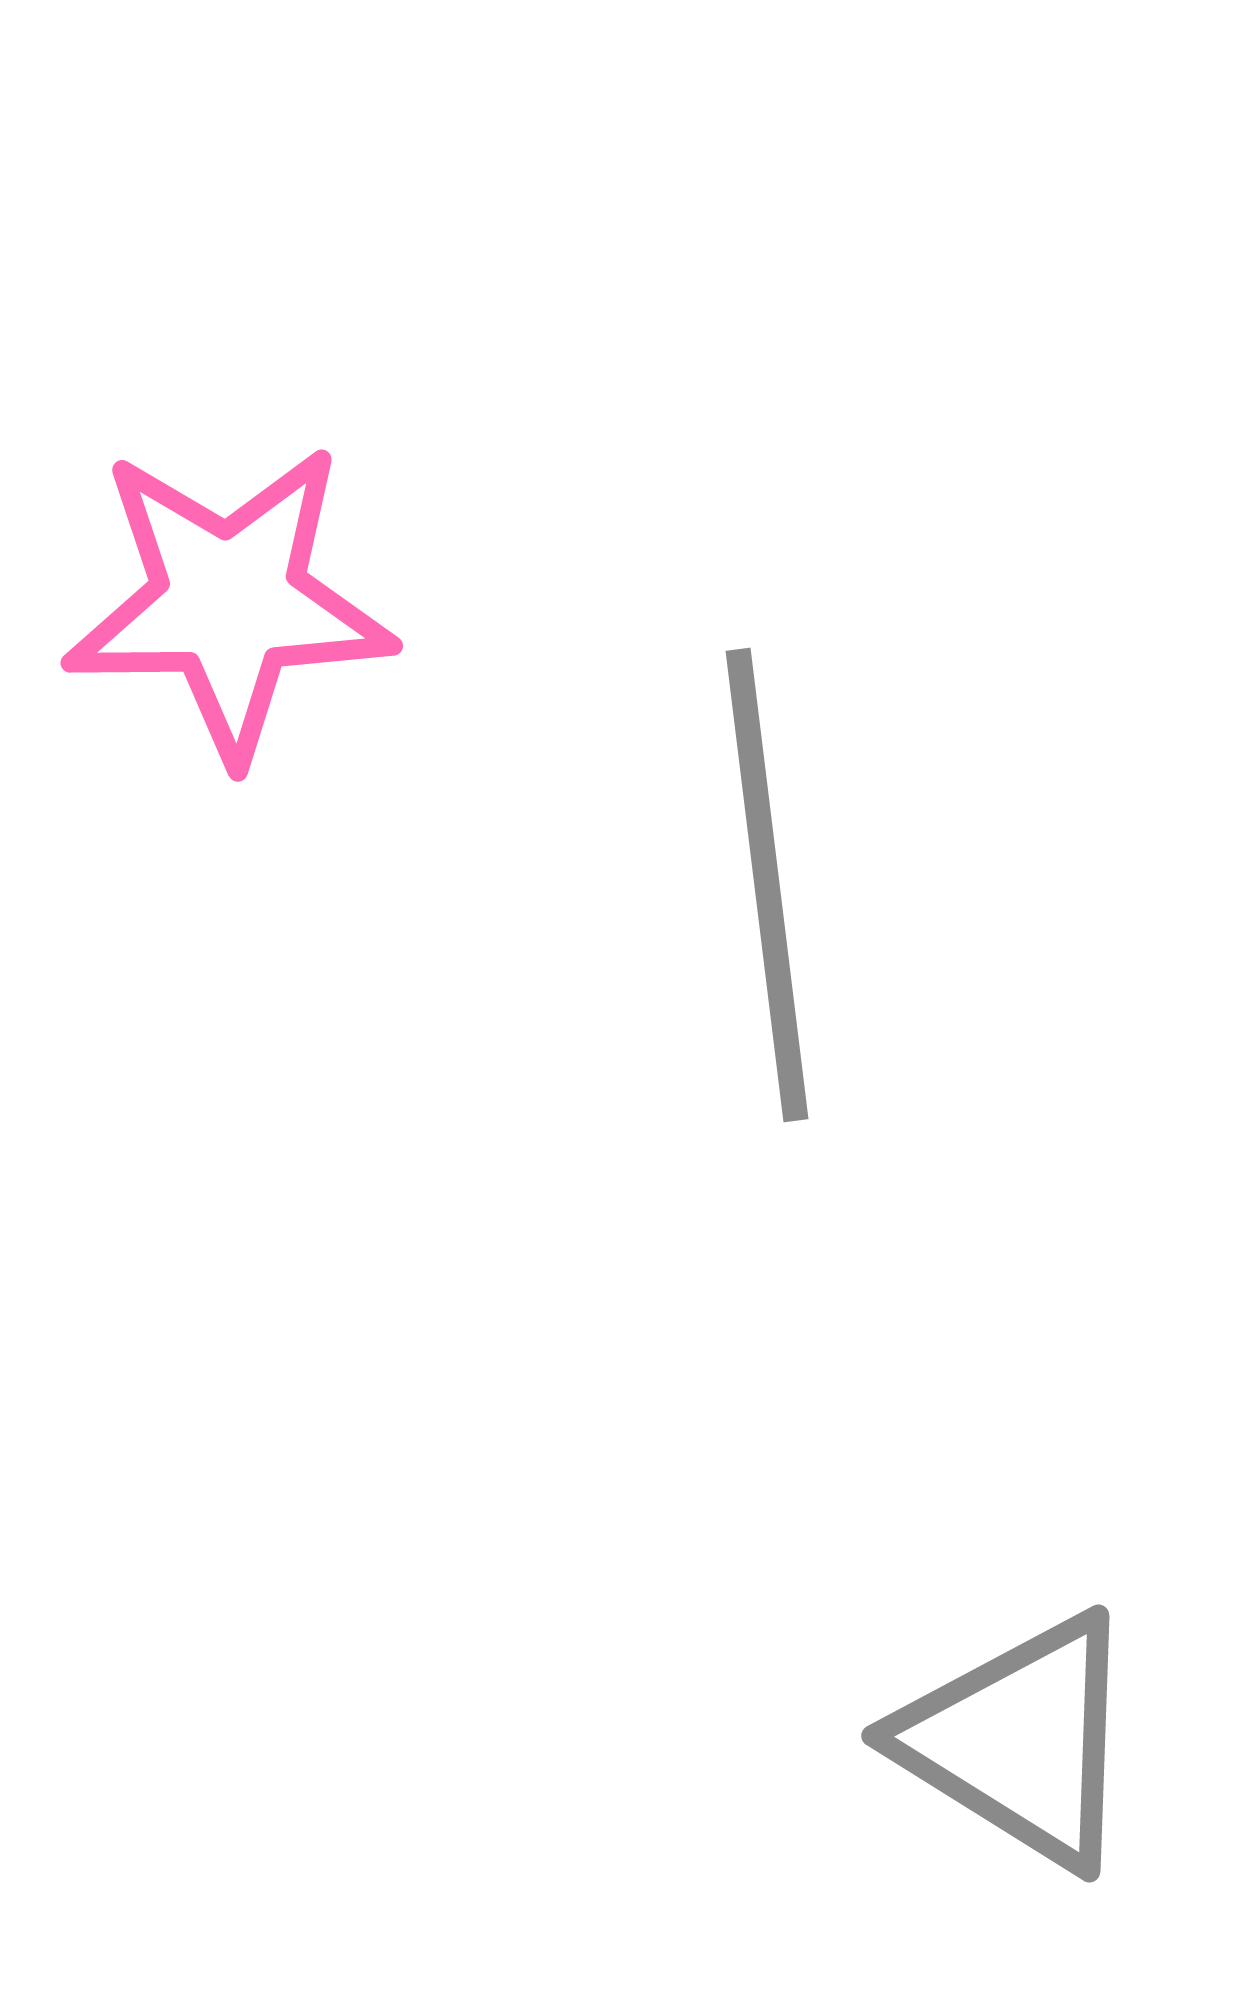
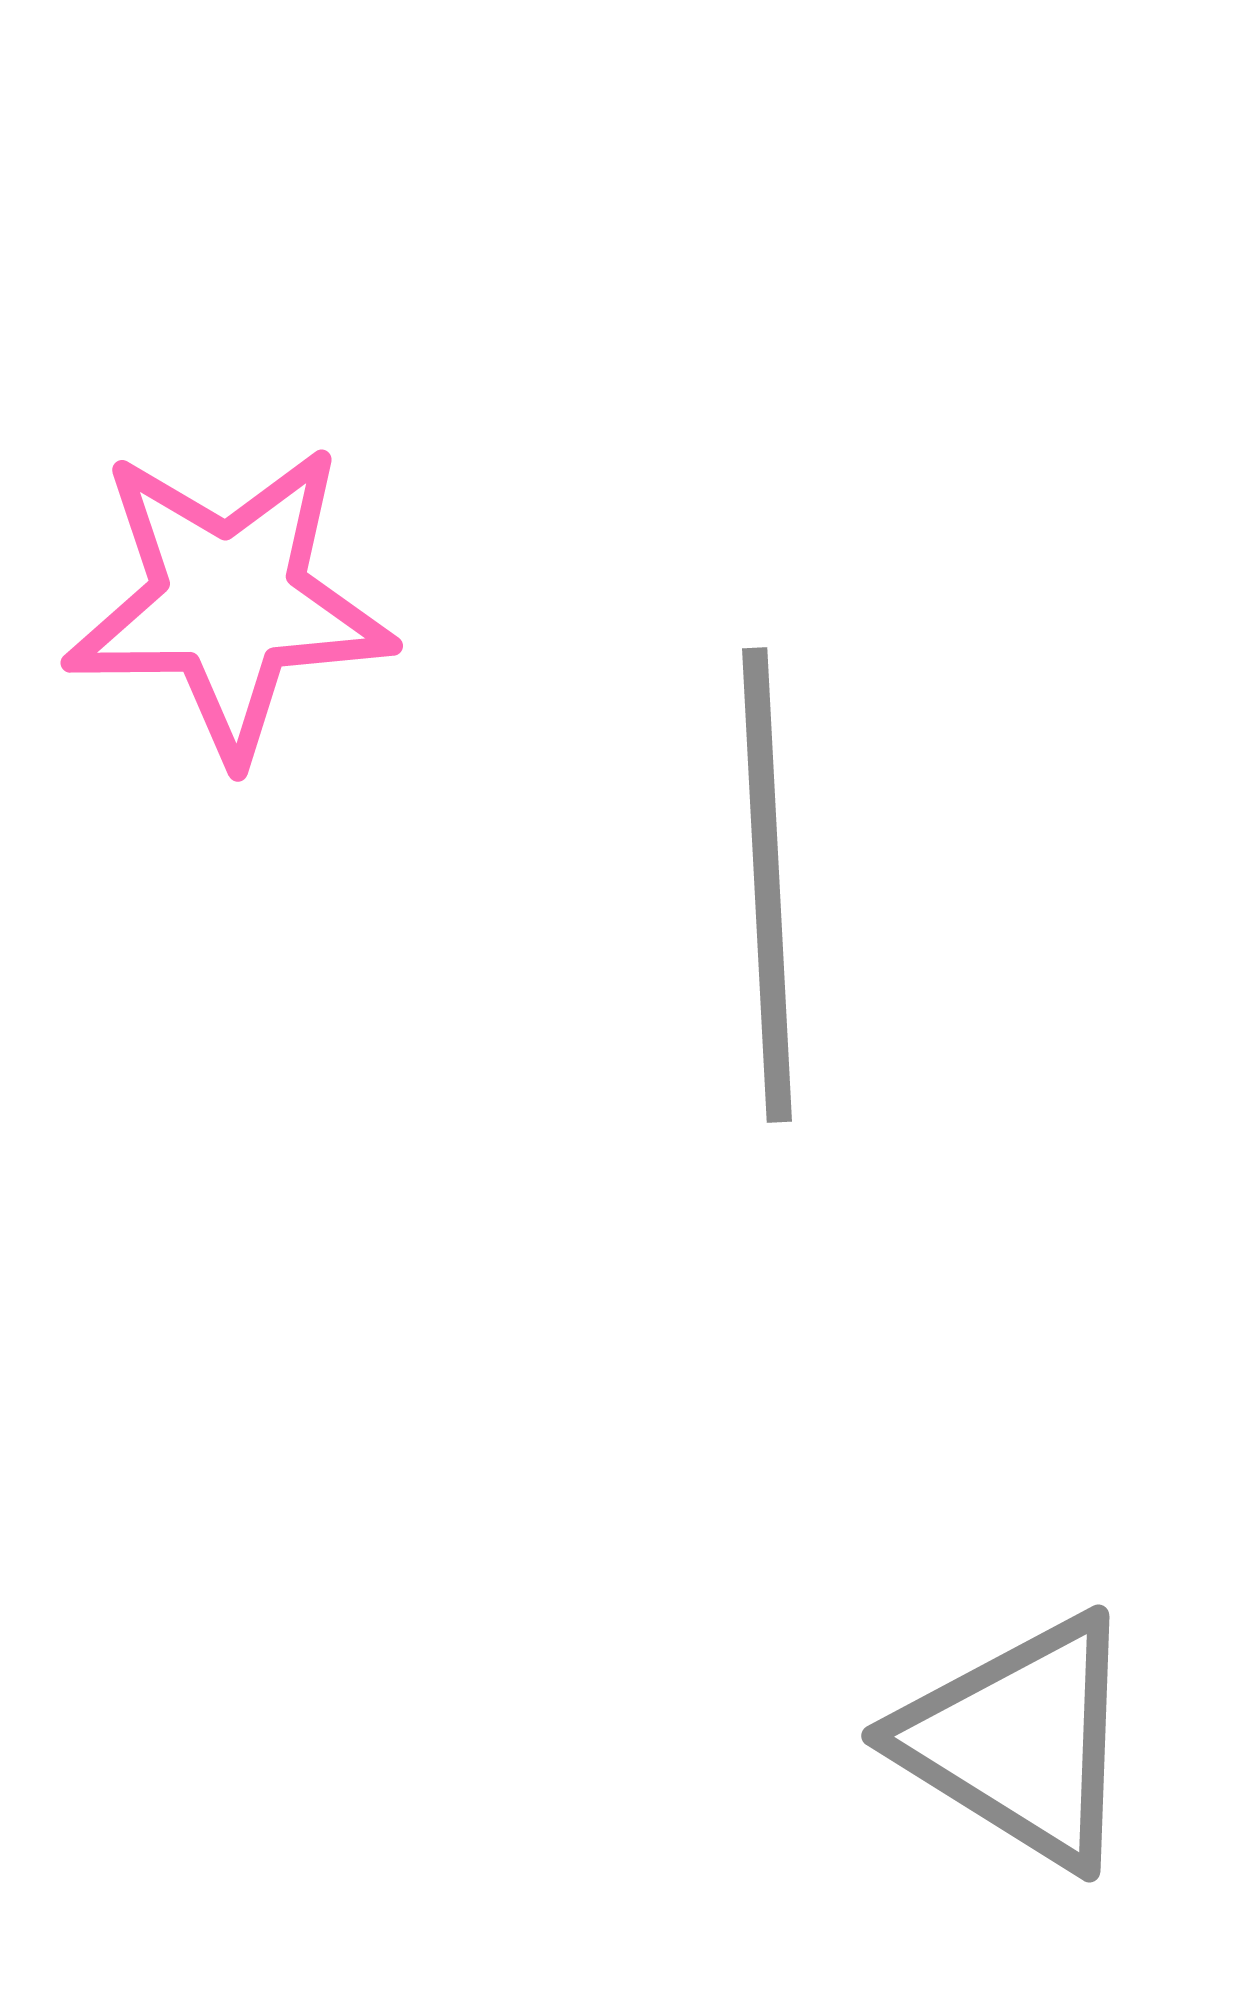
gray line: rotated 4 degrees clockwise
